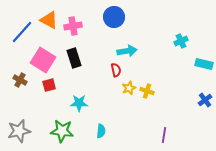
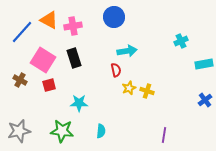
cyan rectangle: rotated 24 degrees counterclockwise
